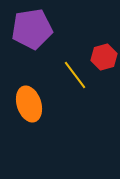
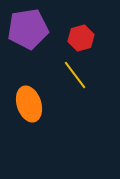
purple pentagon: moved 4 px left
red hexagon: moved 23 px left, 19 px up
